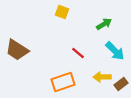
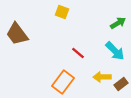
green arrow: moved 14 px right, 1 px up
brown trapezoid: moved 16 px up; rotated 20 degrees clockwise
orange rectangle: rotated 35 degrees counterclockwise
